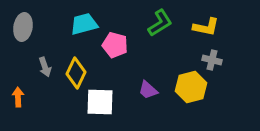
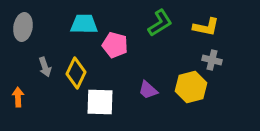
cyan trapezoid: rotated 16 degrees clockwise
